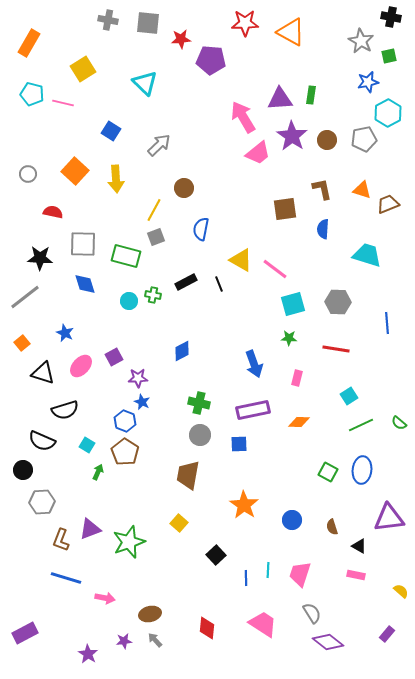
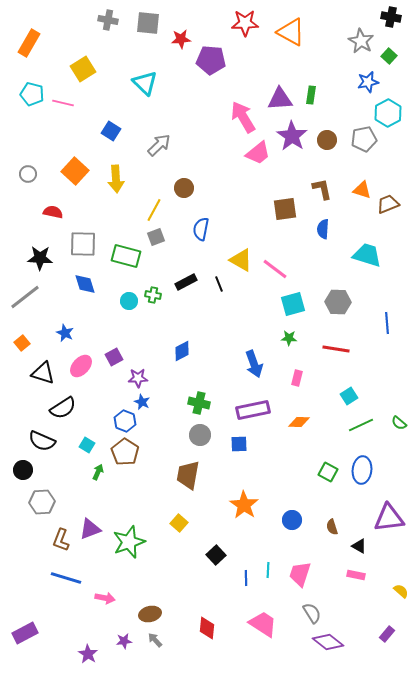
green square at (389, 56): rotated 35 degrees counterclockwise
black semicircle at (65, 410): moved 2 px left, 2 px up; rotated 16 degrees counterclockwise
